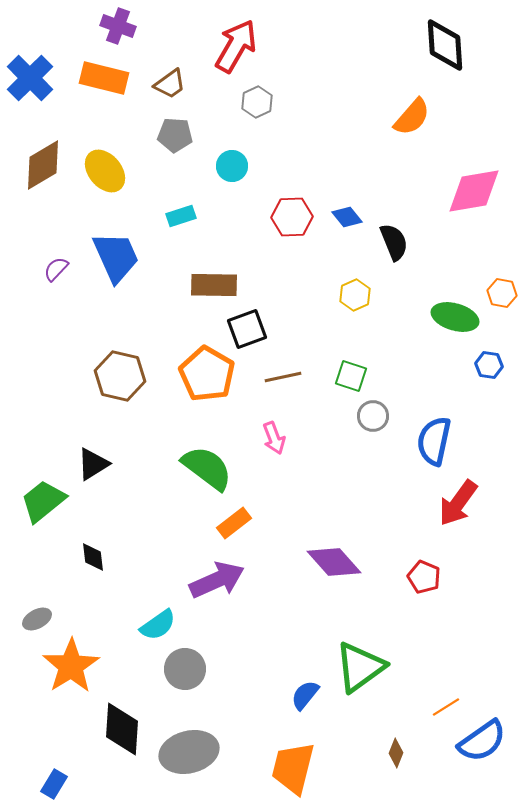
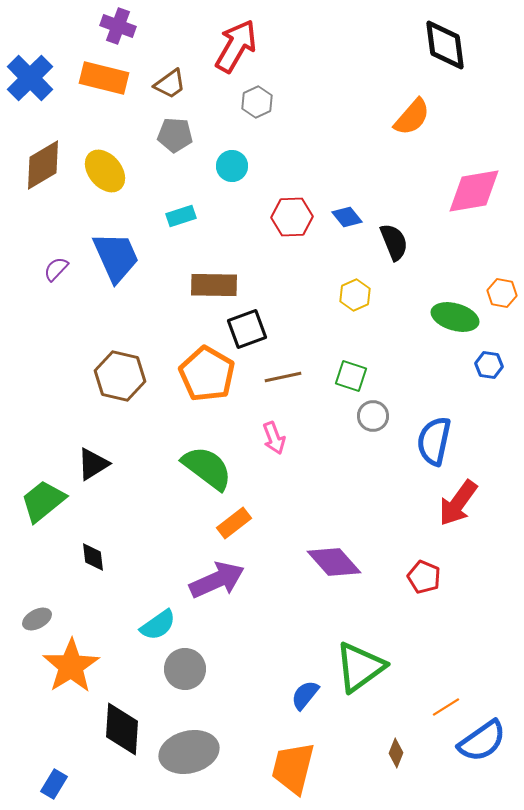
black diamond at (445, 45): rotated 4 degrees counterclockwise
